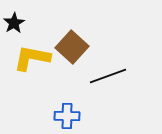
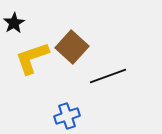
yellow L-shape: rotated 30 degrees counterclockwise
blue cross: rotated 20 degrees counterclockwise
